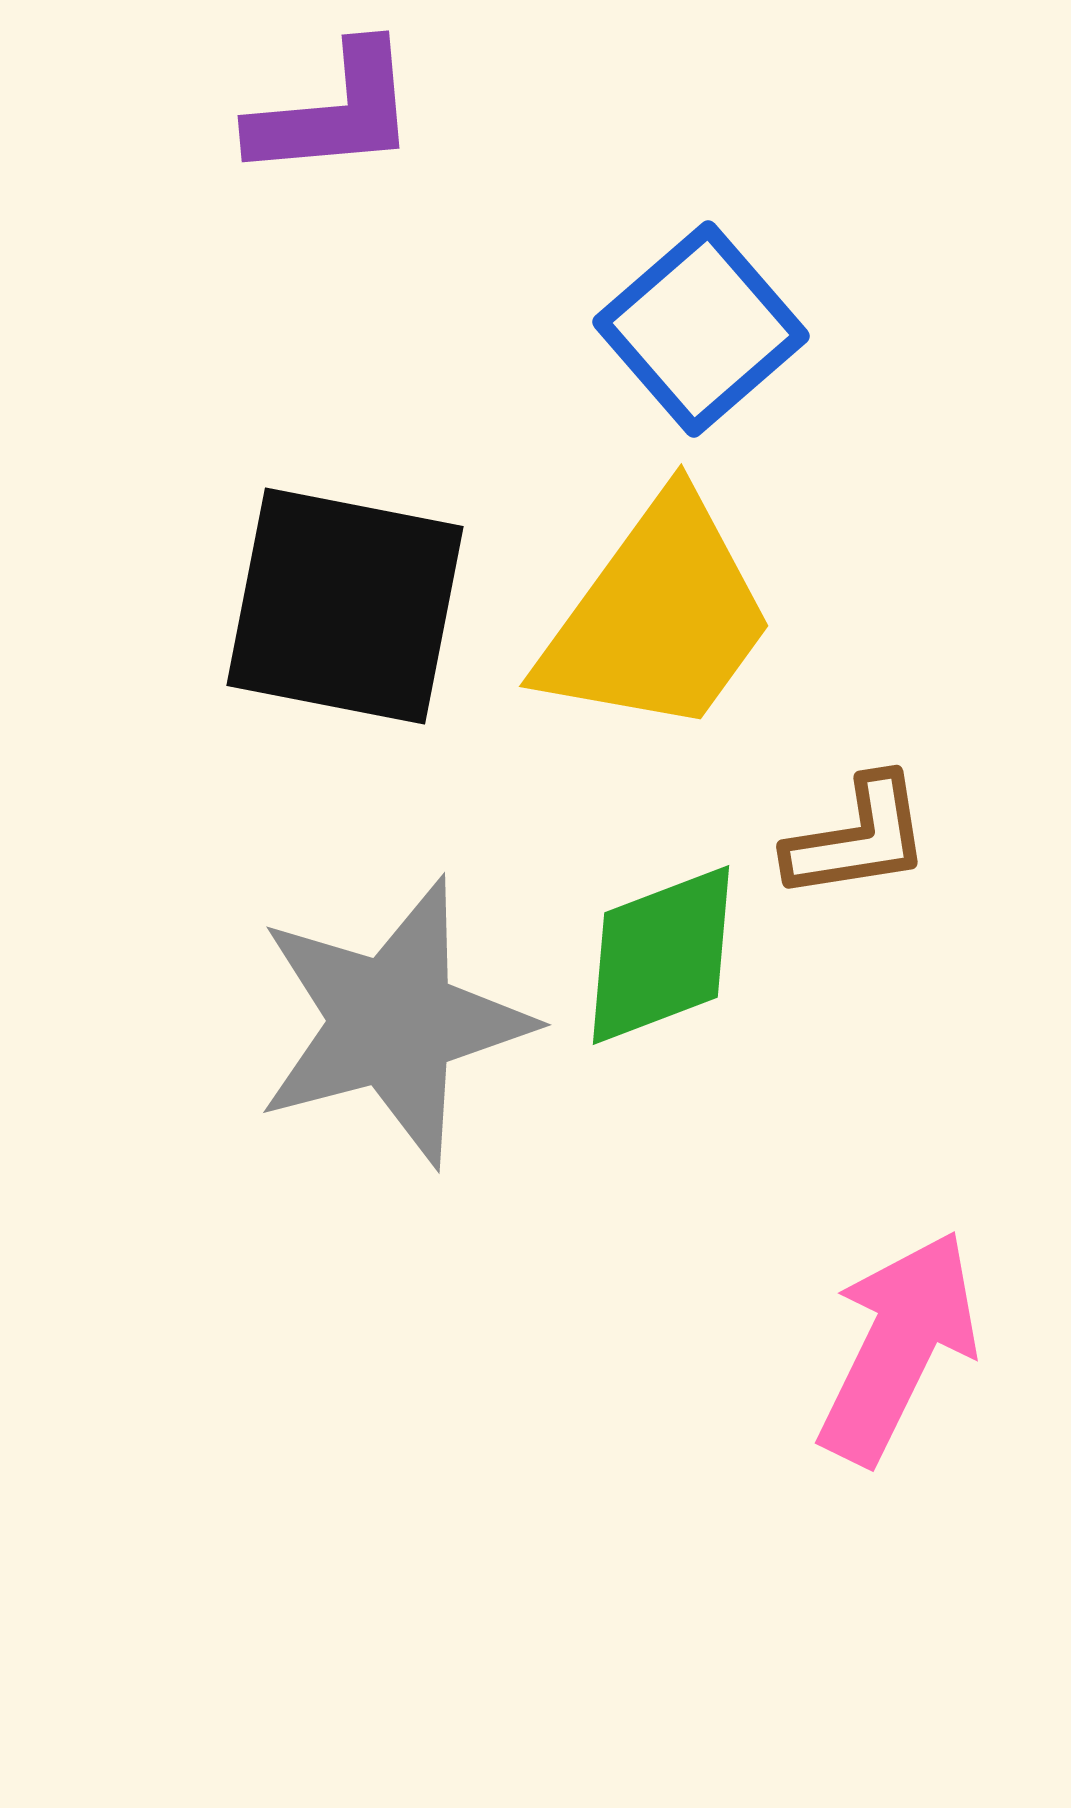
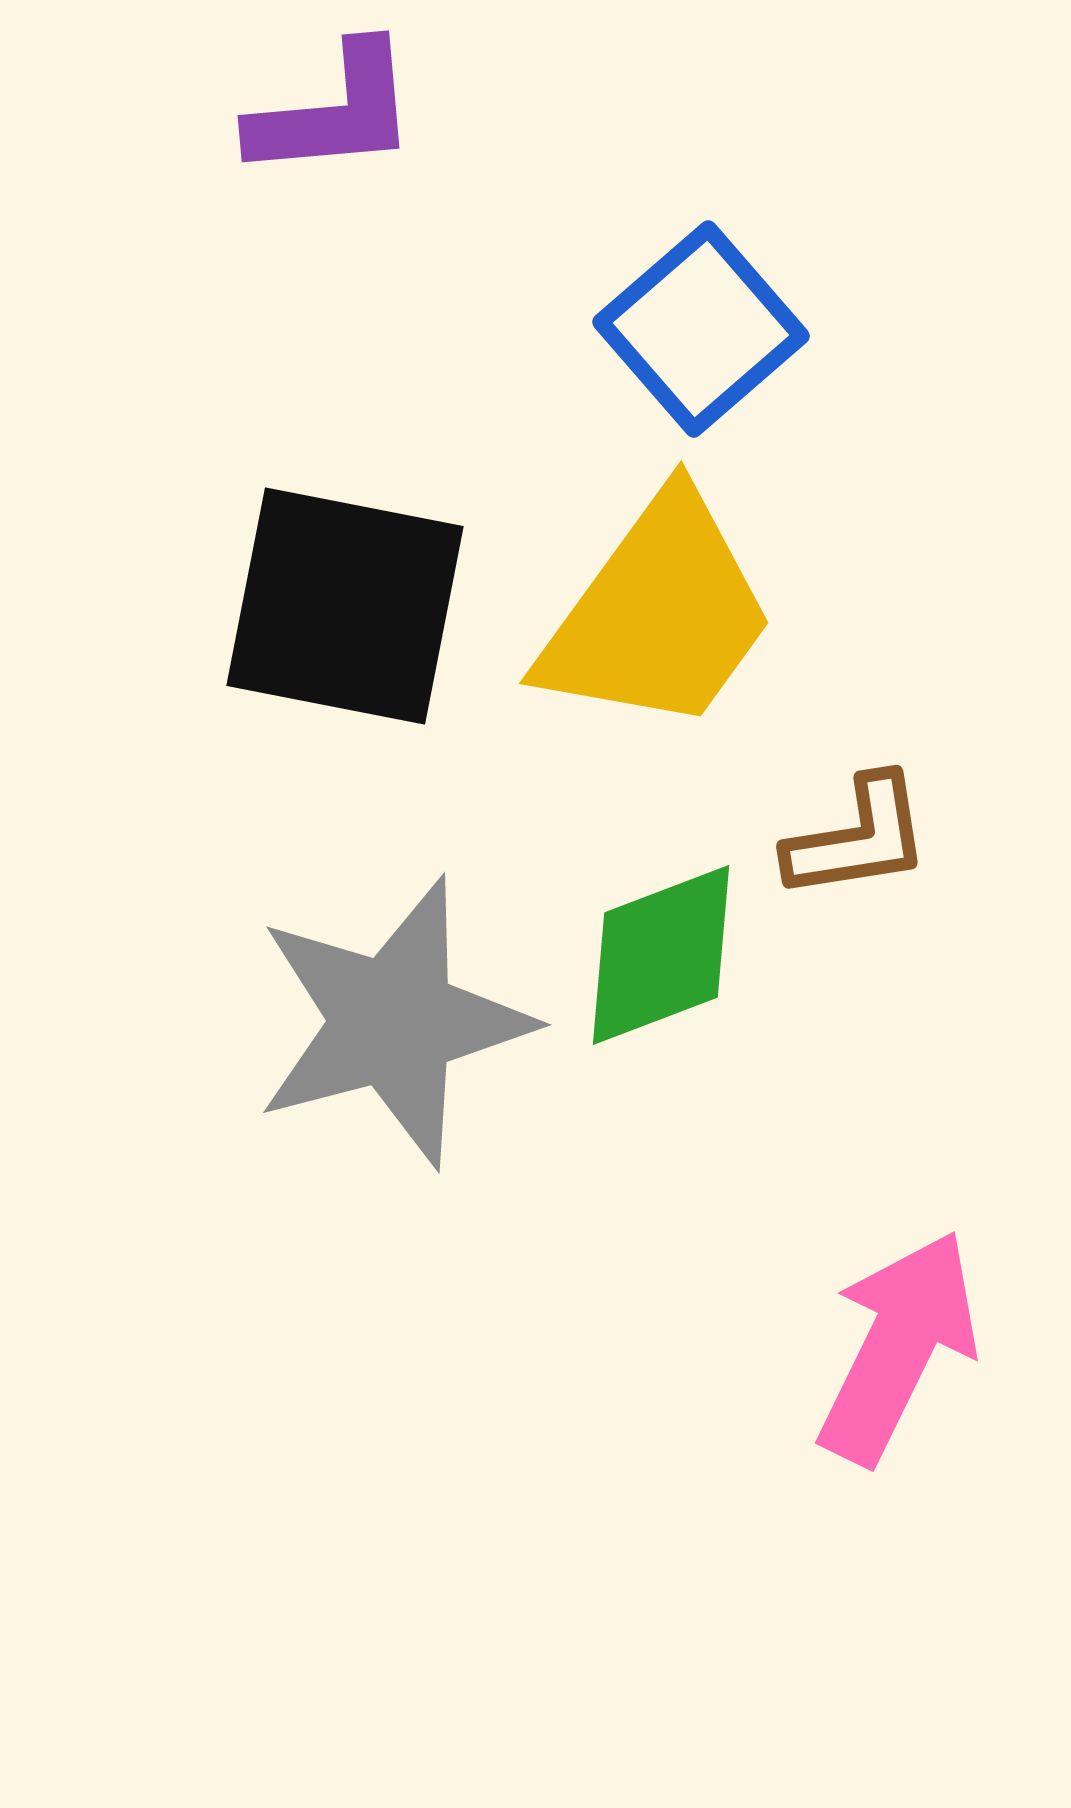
yellow trapezoid: moved 3 px up
